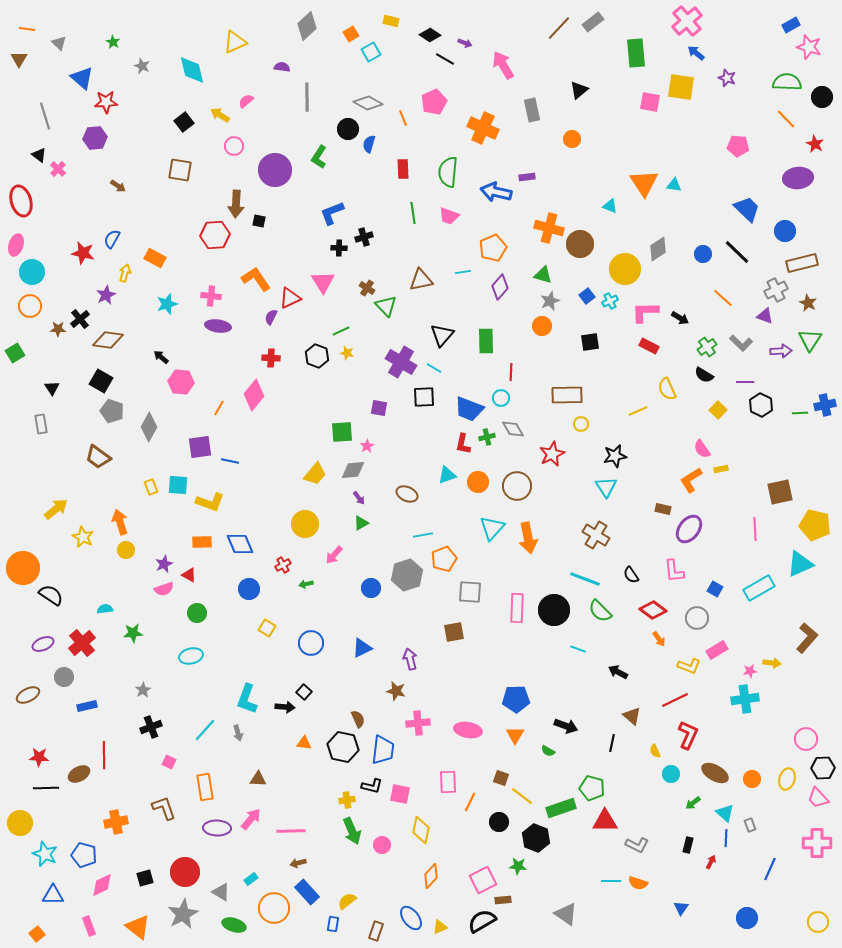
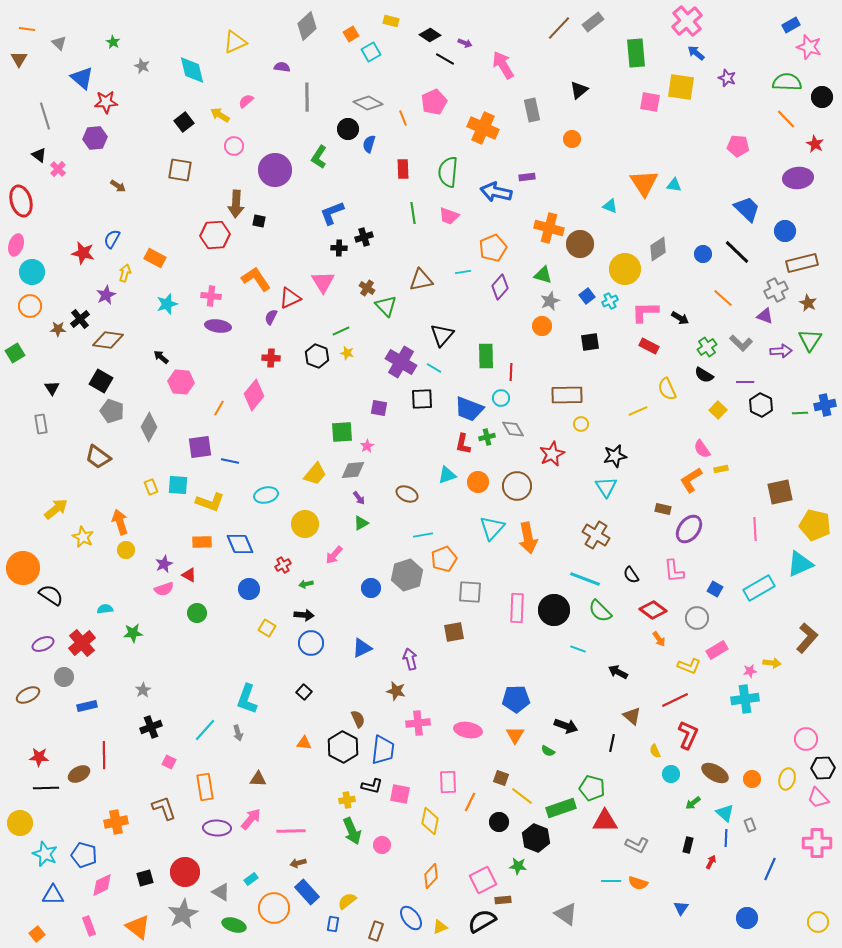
green rectangle at (486, 341): moved 15 px down
black square at (424, 397): moved 2 px left, 2 px down
cyan ellipse at (191, 656): moved 75 px right, 161 px up
black arrow at (285, 707): moved 19 px right, 92 px up
black hexagon at (343, 747): rotated 16 degrees clockwise
yellow diamond at (421, 830): moved 9 px right, 9 px up
